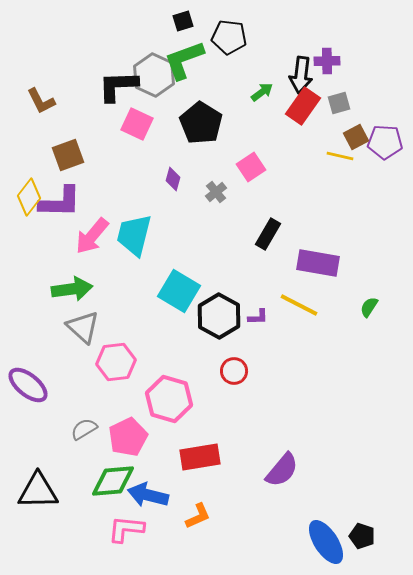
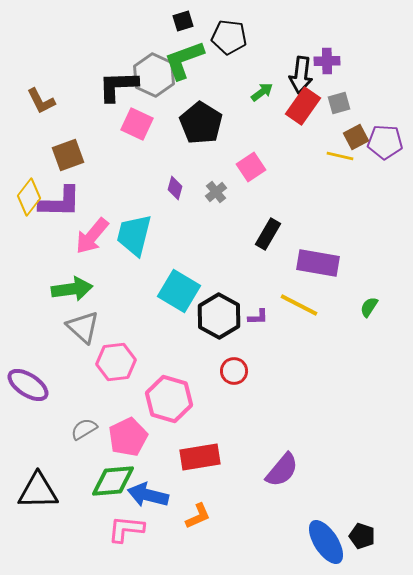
purple diamond at (173, 179): moved 2 px right, 9 px down
purple ellipse at (28, 385): rotated 6 degrees counterclockwise
